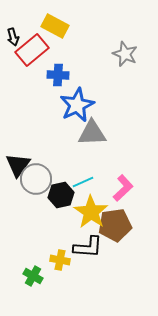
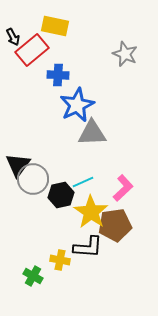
yellow rectangle: rotated 16 degrees counterclockwise
black arrow: rotated 12 degrees counterclockwise
gray circle: moved 3 px left
